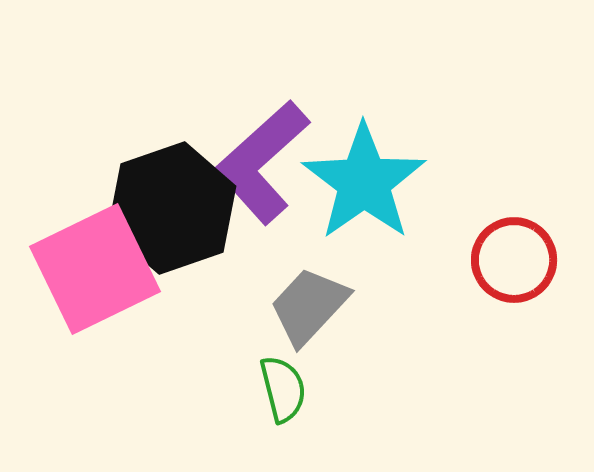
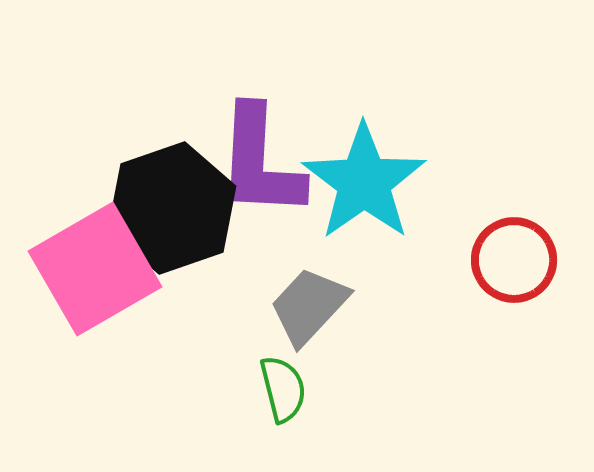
purple L-shape: moved 2 px left; rotated 45 degrees counterclockwise
pink square: rotated 4 degrees counterclockwise
